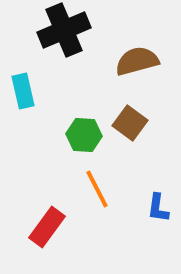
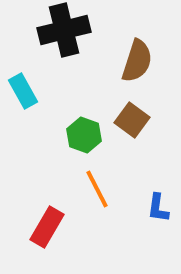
black cross: rotated 9 degrees clockwise
brown semicircle: rotated 123 degrees clockwise
cyan rectangle: rotated 16 degrees counterclockwise
brown square: moved 2 px right, 3 px up
green hexagon: rotated 16 degrees clockwise
red rectangle: rotated 6 degrees counterclockwise
